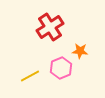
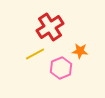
yellow line: moved 5 px right, 22 px up
